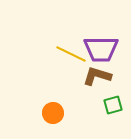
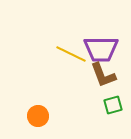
brown L-shape: moved 6 px right, 1 px up; rotated 128 degrees counterclockwise
orange circle: moved 15 px left, 3 px down
